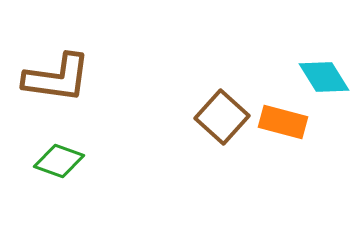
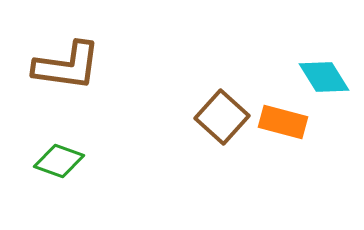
brown L-shape: moved 10 px right, 12 px up
